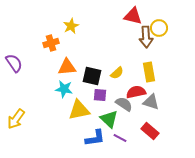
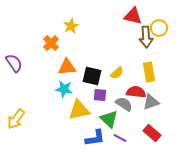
orange cross: rotated 28 degrees counterclockwise
red semicircle: rotated 18 degrees clockwise
gray triangle: rotated 36 degrees counterclockwise
red rectangle: moved 2 px right, 2 px down
